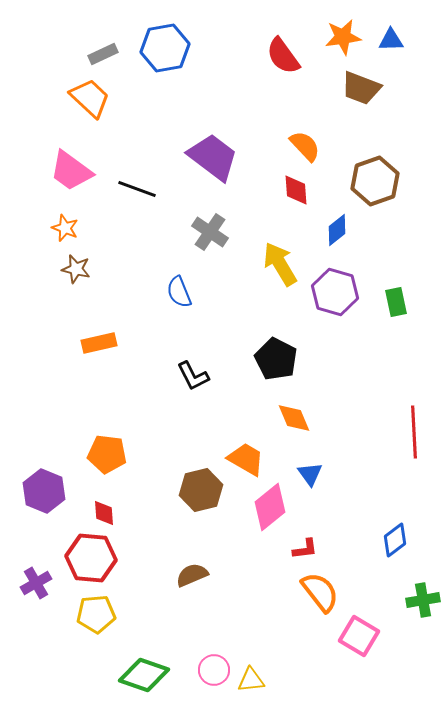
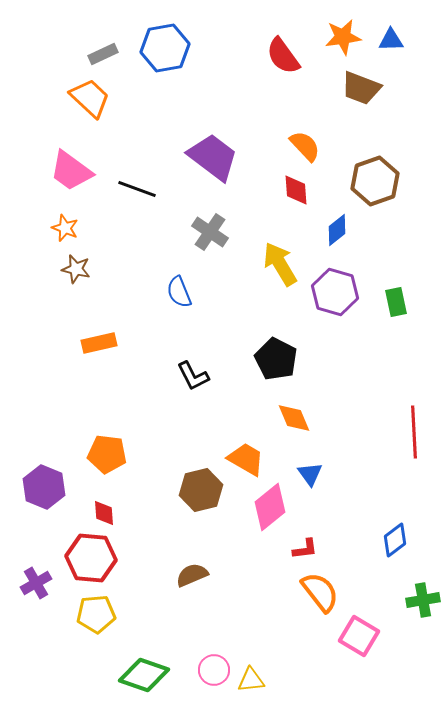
purple hexagon at (44, 491): moved 4 px up
